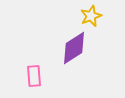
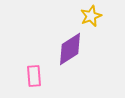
purple diamond: moved 4 px left, 1 px down
